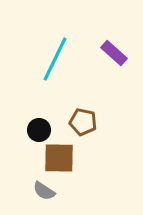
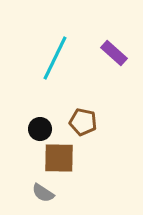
cyan line: moved 1 px up
black circle: moved 1 px right, 1 px up
gray semicircle: moved 1 px left, 2 px down
